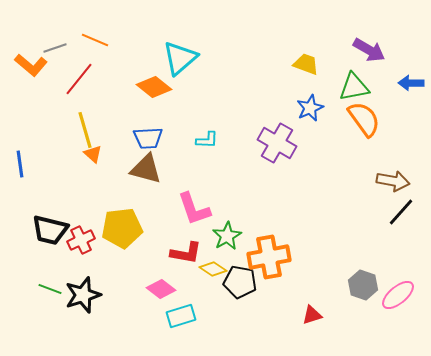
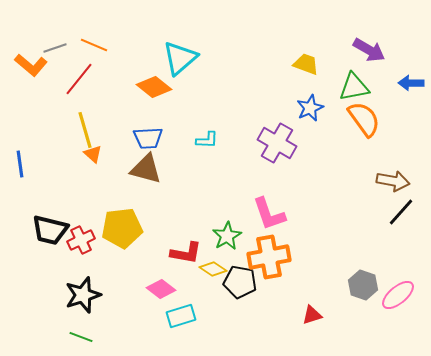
orange line: moved 1 px left, 5 px down
pink L-shape: moved 75 px right, 5 px down
green line: moved 31 px right, 48 px down
